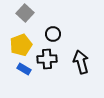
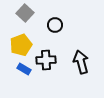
black circle: moved 2 px right, 9 px up
black cross: moved 1 px left, 1 px down
